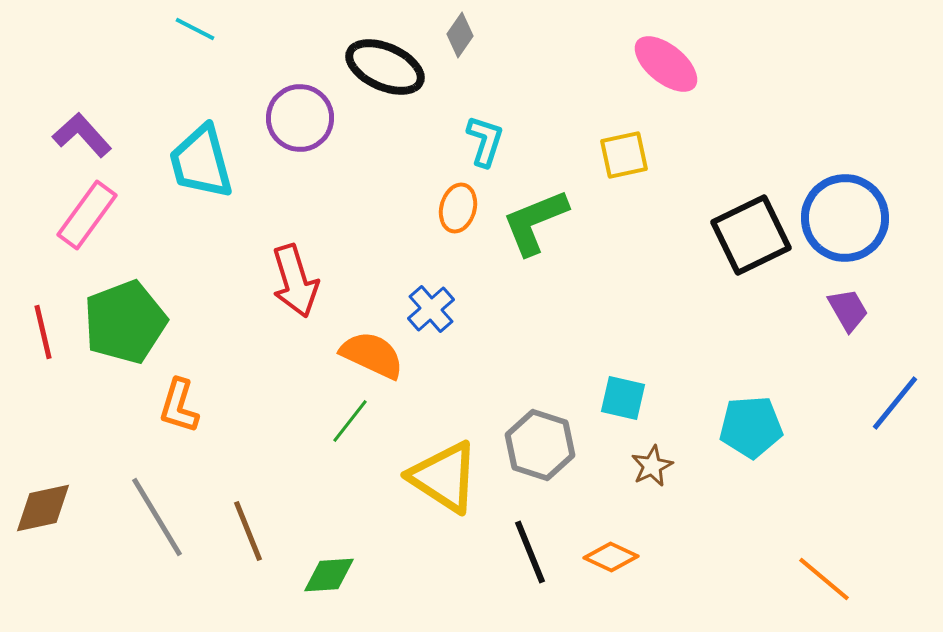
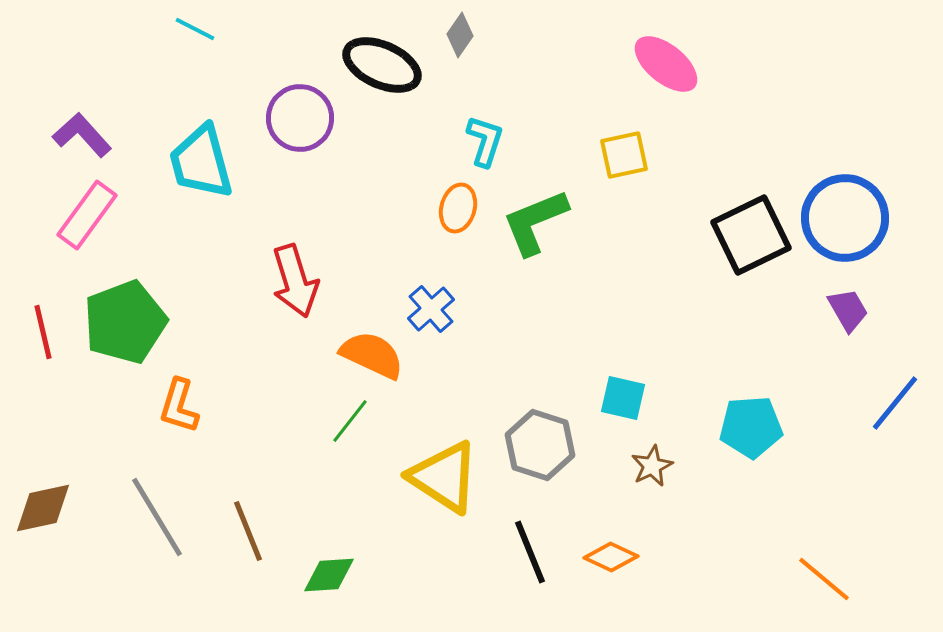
black ellipse: moved 3 px left, 2 px up
